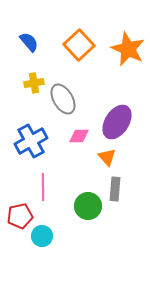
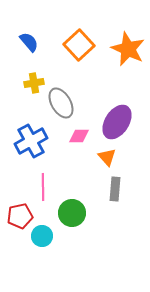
gray ellipse: moved 2 px left, 4 px down
green circle: moved 16 px left, 7 px down
